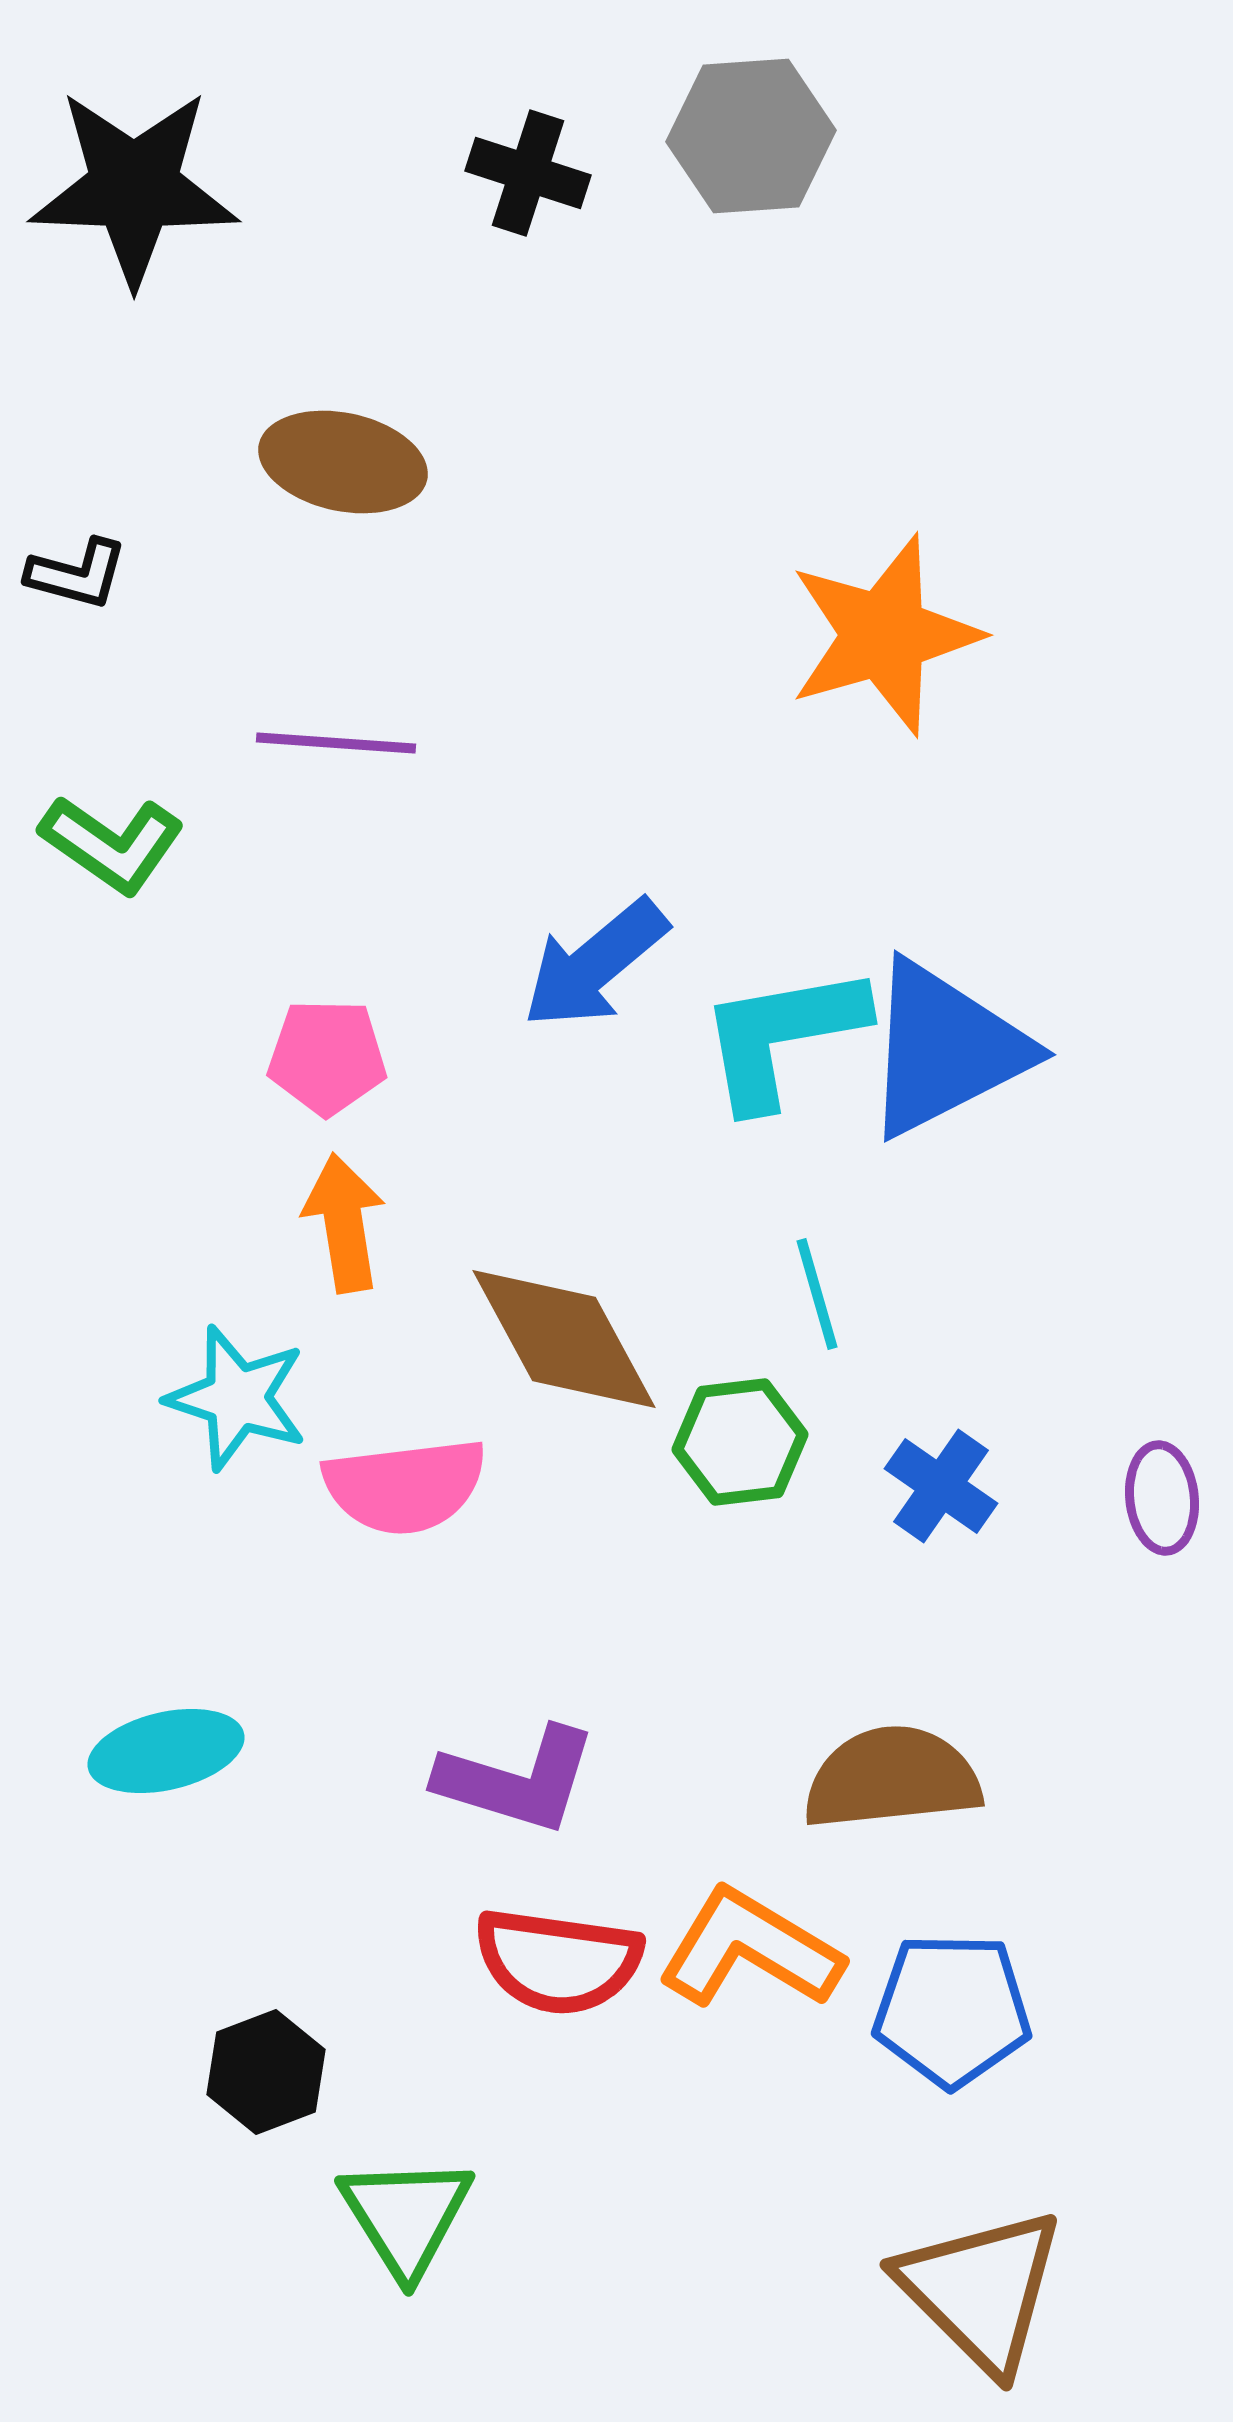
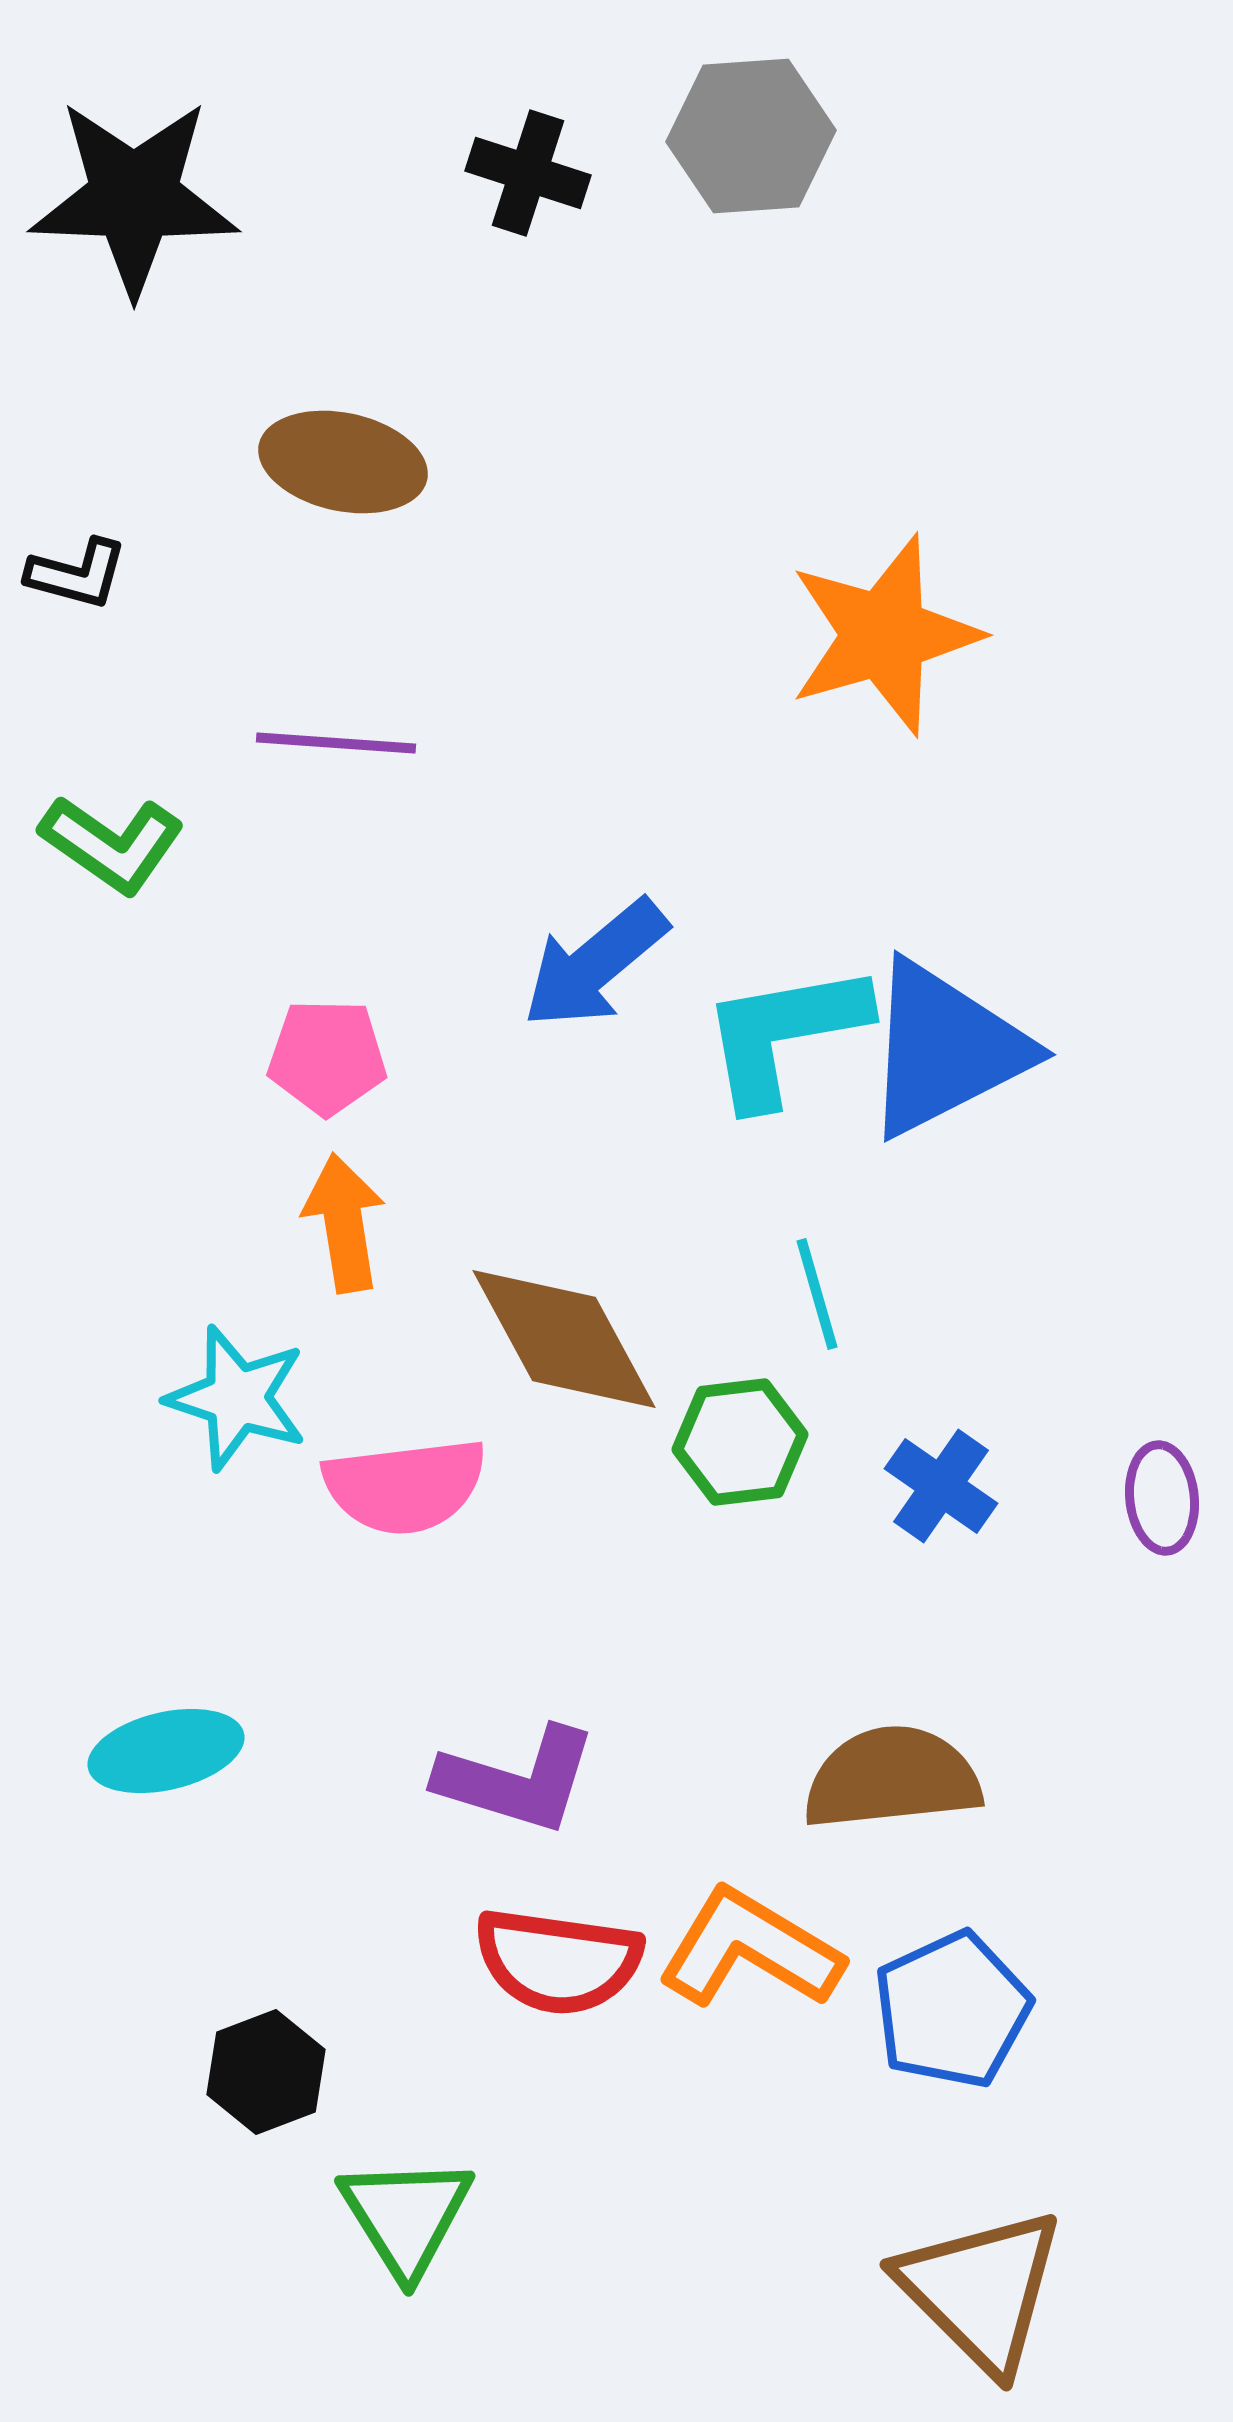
black star: moved 10 px down
cyan L-shape: moved 2 px right, 2 px up
blue pentagon: rotated 26 degrees counterclockwise
